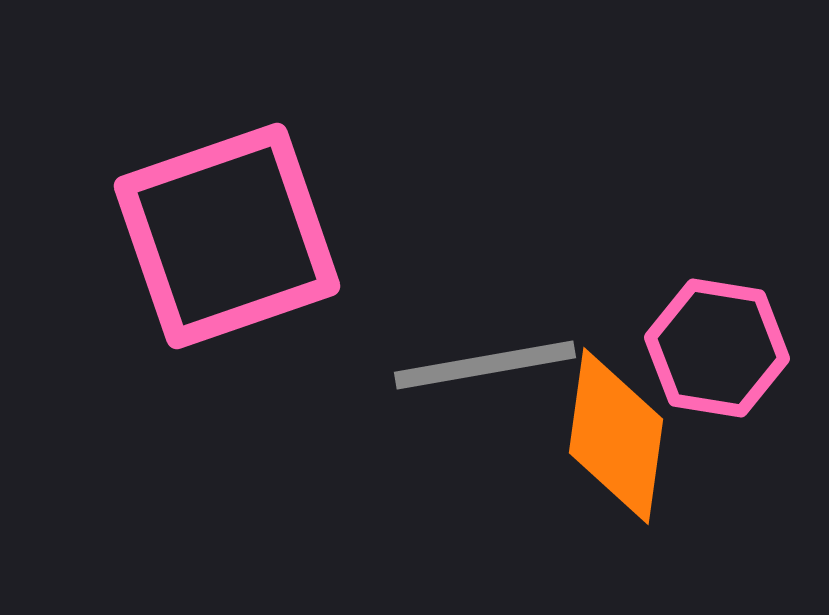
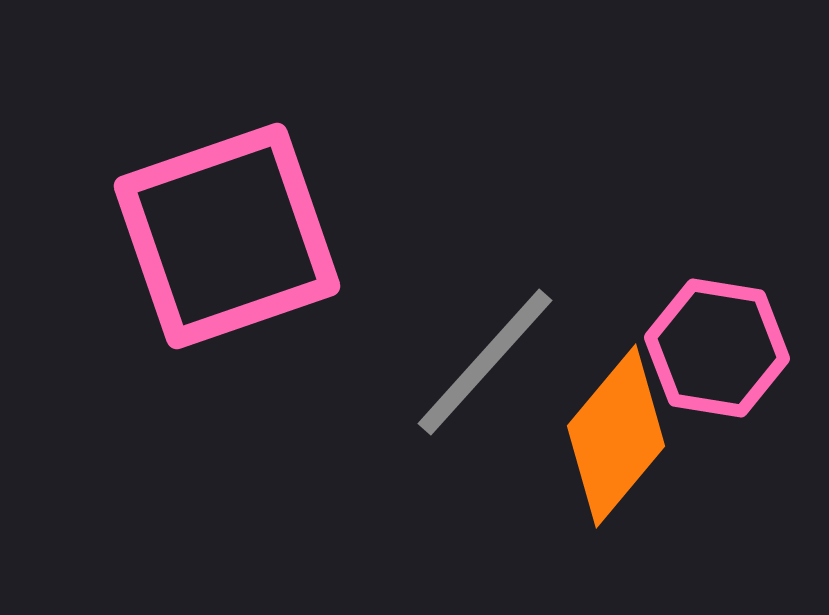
gray line: moved 3 px up; rotated 38 degrees counterclockwise
orange diamond: rotated 32 degrees clockwise
